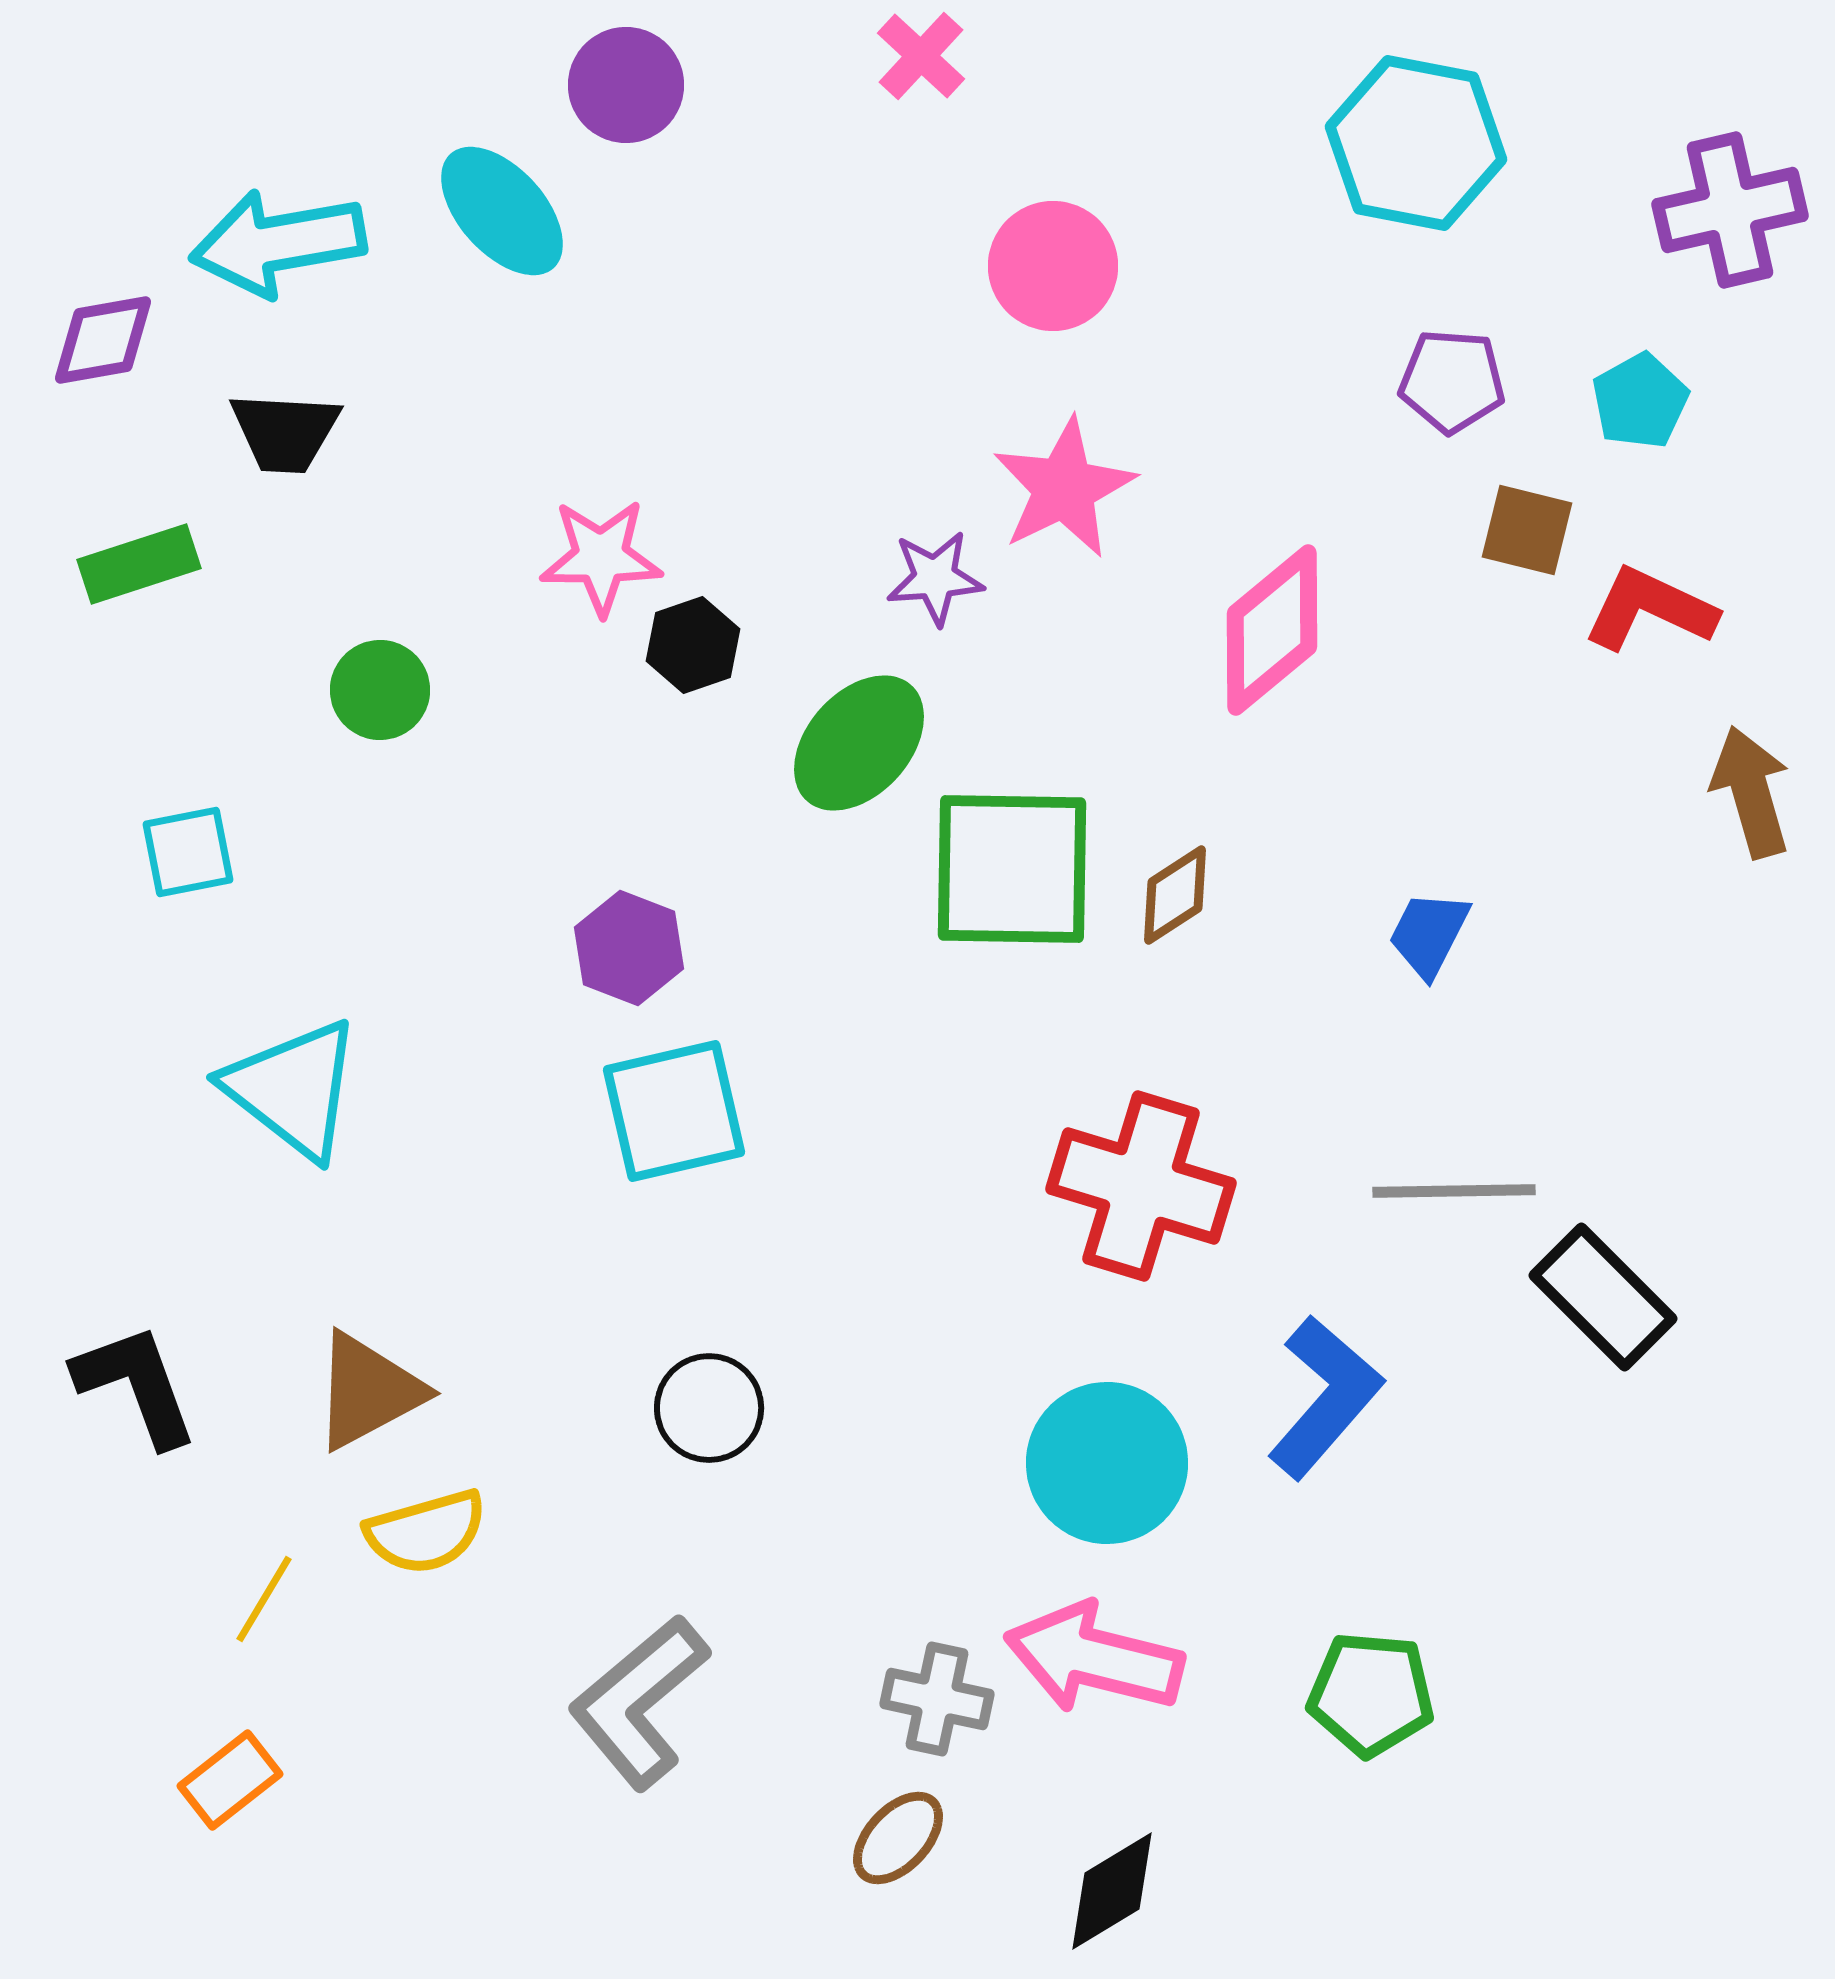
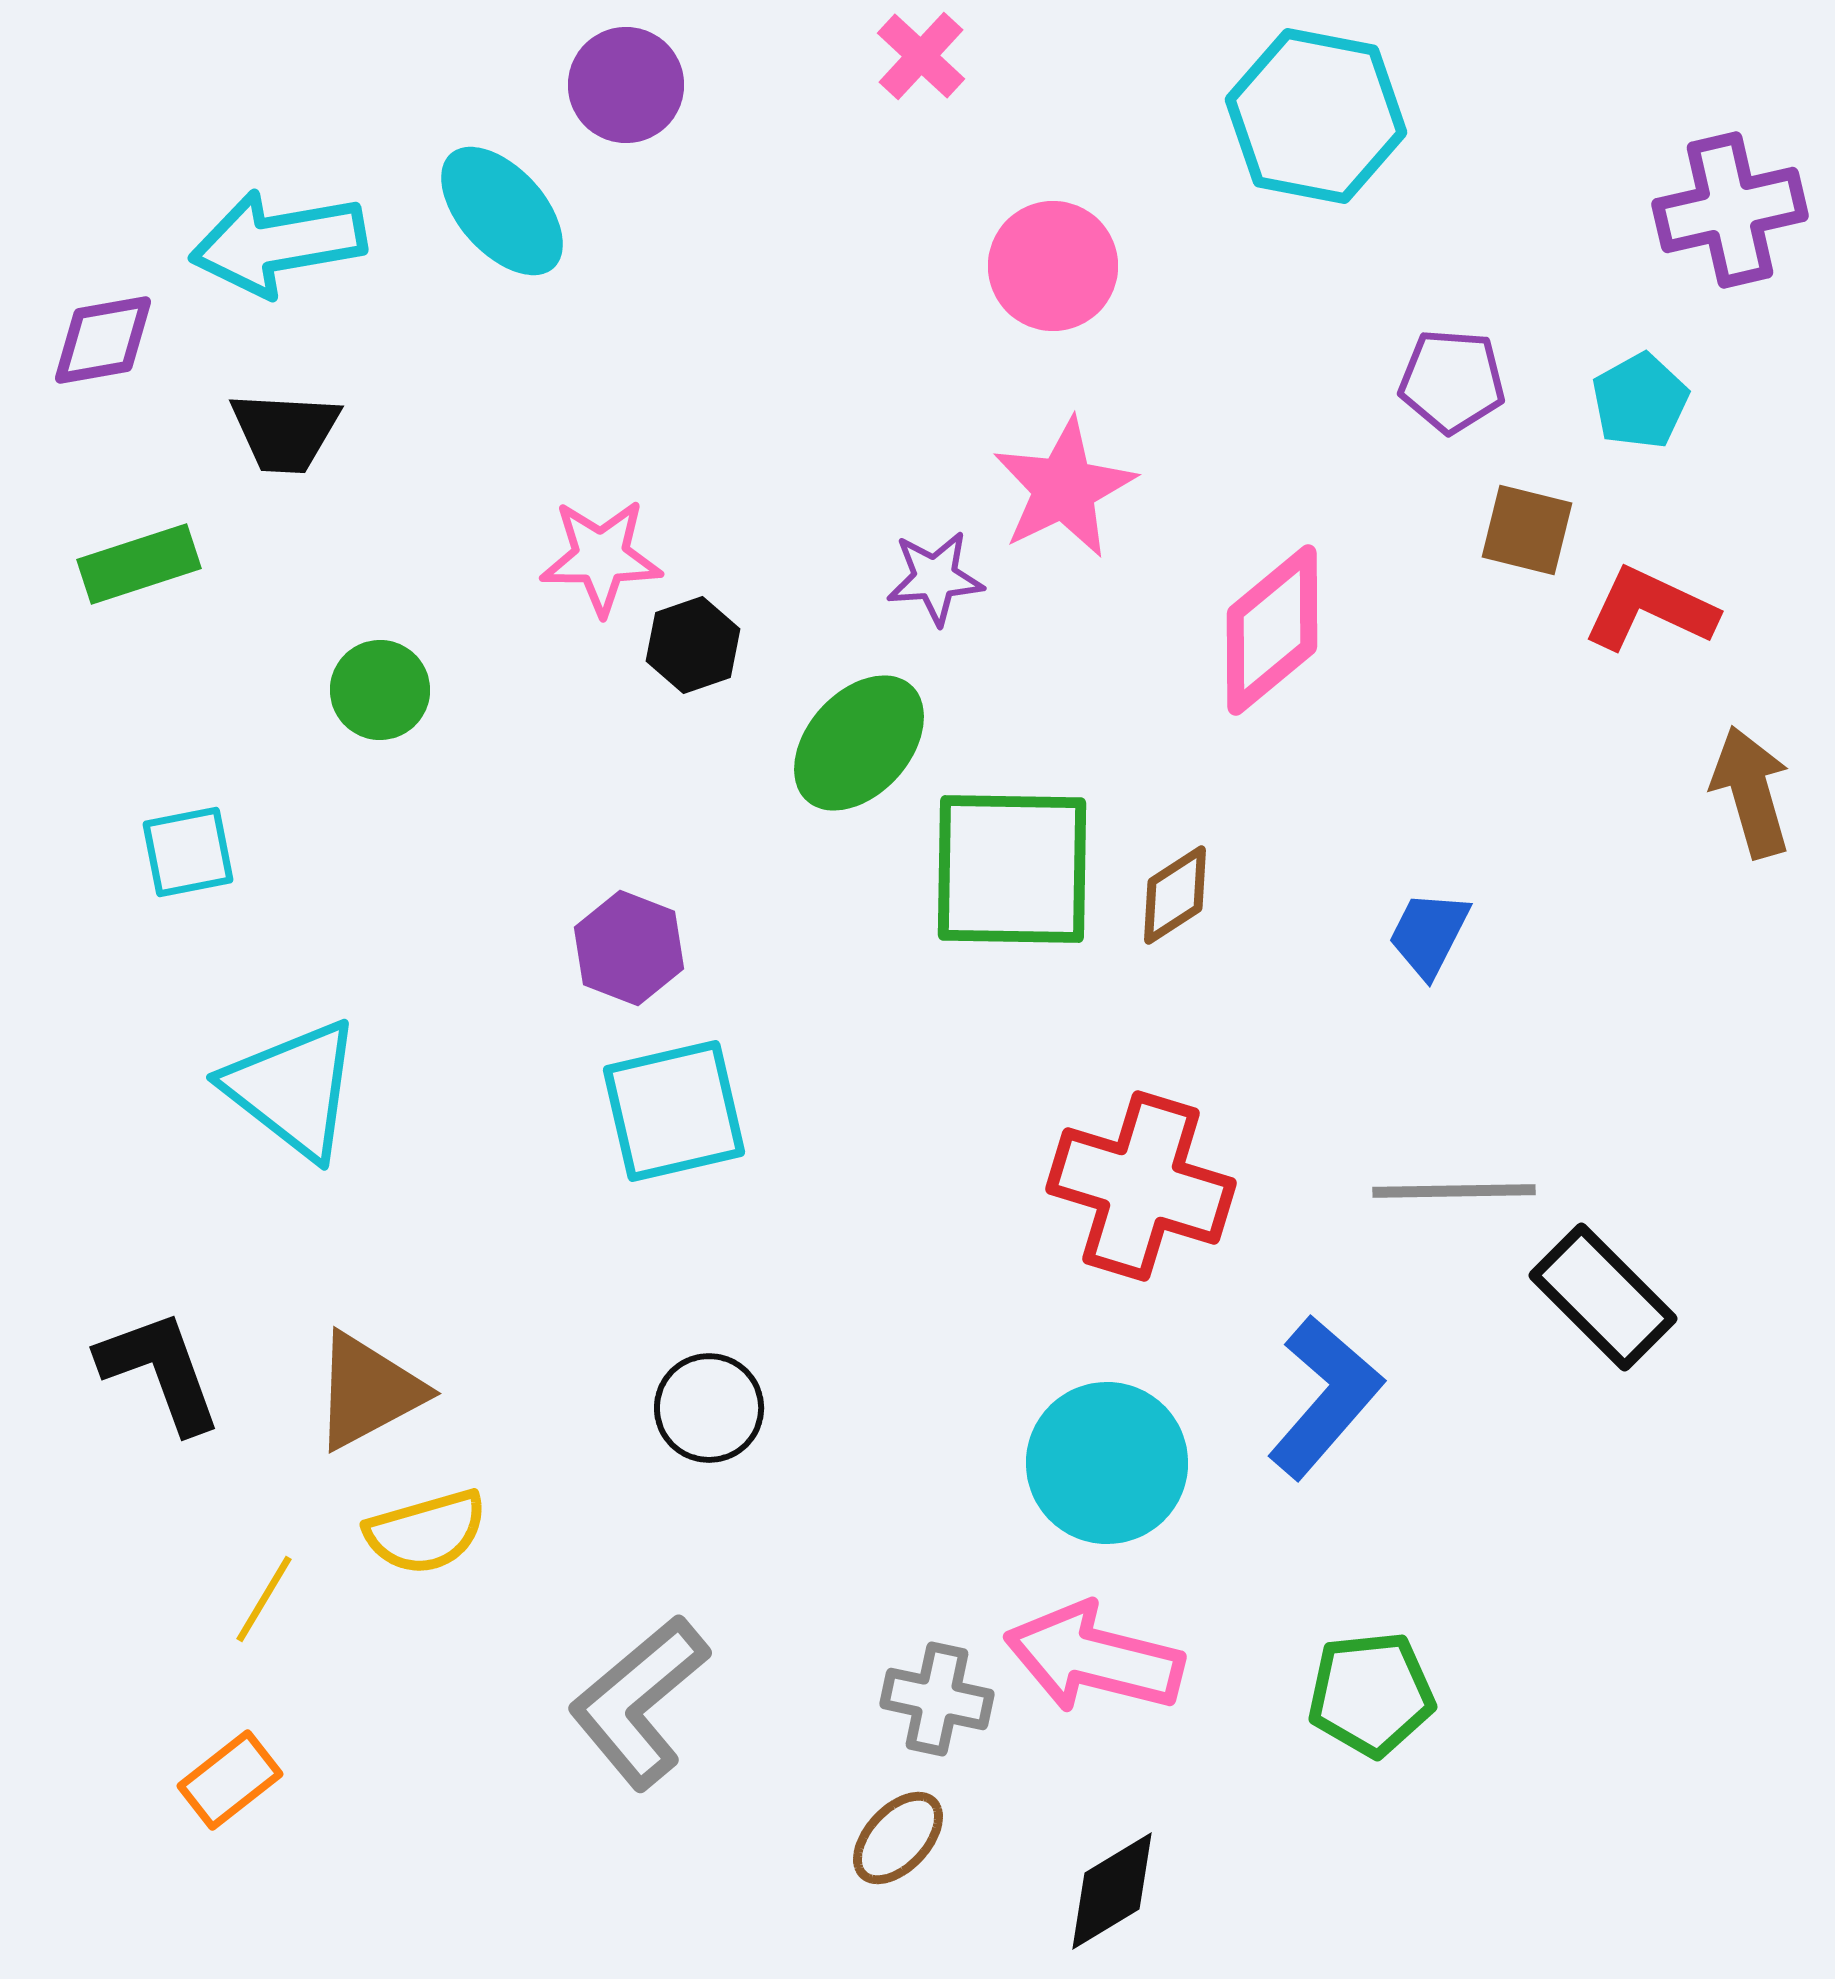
cyan hexagon at (1416, 143): moved 100 px left, 27 px up
black L-shape at (136, 1385): moved 24 px right, 14 px up
green pentagon at (1371, 1694): rotated 11 degrees counterclockwise
